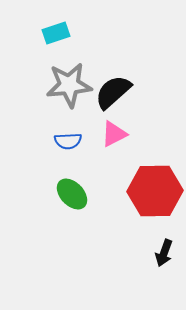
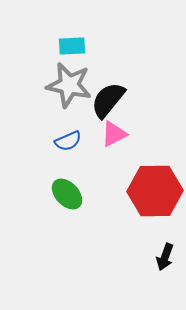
cyan rectangle: moved 16 px right, 13 px down; rotated 16 degrees clockwise
gray star: rotated 18 degrees clockwise
black semicircle: moved 5 px left, 8 px down; rotated 9 degrees counterclockwise
blue semicircle: rotated 20 degrees counterclockwise
green ellipse: moved 5 px left
black arrow: moved 1 px right, 4 px down
